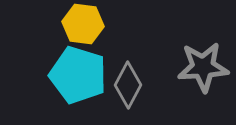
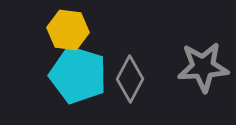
yellow hexagon: moved 15 px left, 6 px down
gray diamond: moved 2 px right, 6 px up
